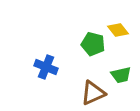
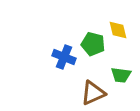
yellow diamond: rotated 25 degrees clockwise
blue cross: moved 18 px right, 10 px up
green trapezoid: rotated 20 degrees clockwise
